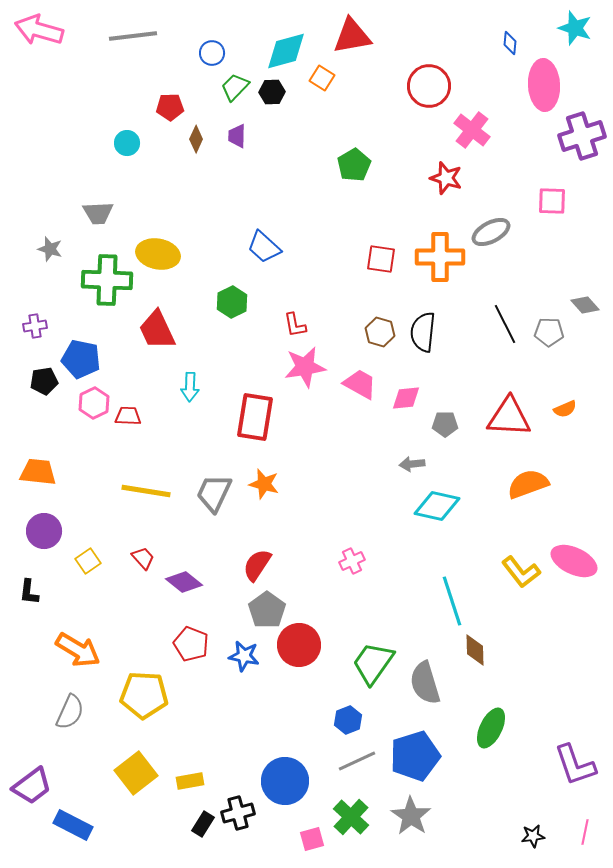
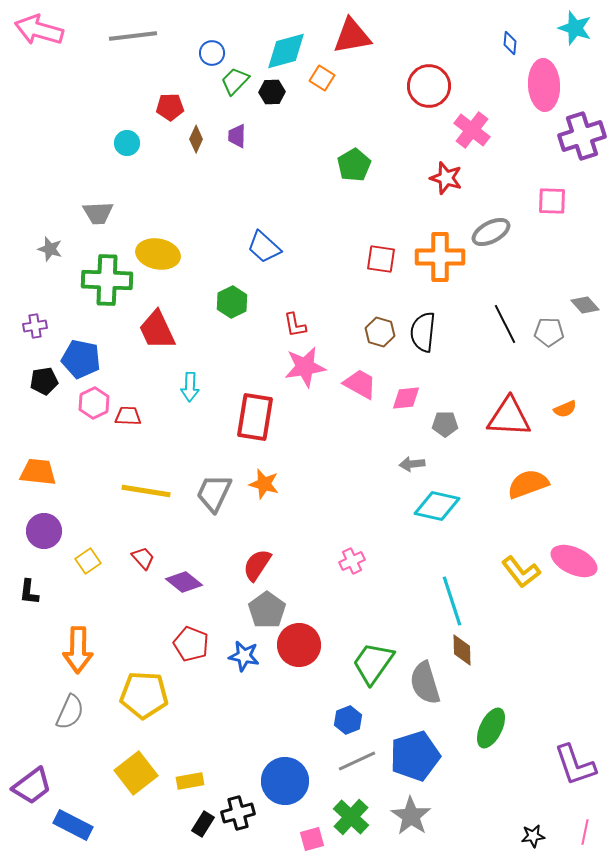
green trapezoid at (235, 87): moved 6 px up
orange arrow at (78, 650): rotated 60 degrees clockwise
brown diamond at (475, 650): moved 13 px left
